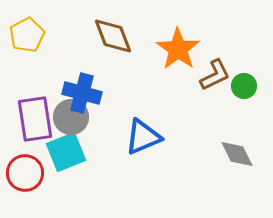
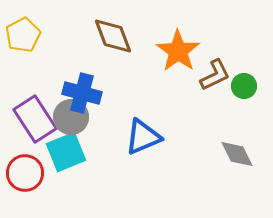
yellow pentagon: moved 4 px left
orange star: moved 2 px down
purple rectangle: rotated 24 degrees counterclockwise
